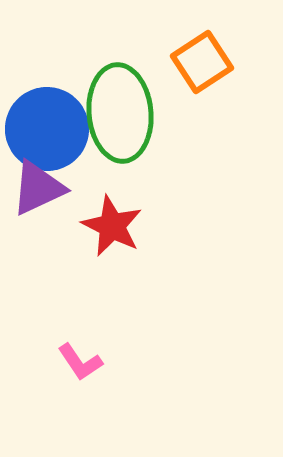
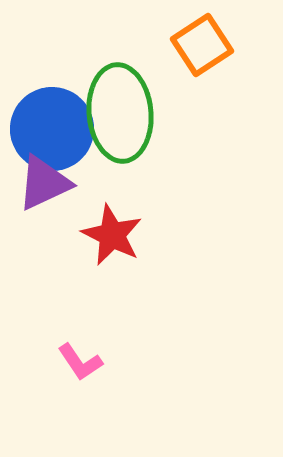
orange square: moved 17 px up
blue circle: moved 5 px right
purple triangle: moved 6 px right, 5 px up
red star: moved 9 px down
